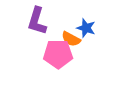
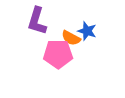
blue star: moved 1 px right, 3 px down
orange semicircle: moved 1 px up
